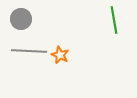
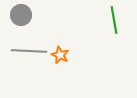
gray circle: moved 4 px up
